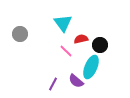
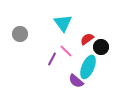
red semicircle: moved 6 px right; rotated 24 degrees counterclockwise
black circle: moved 1 px right, 2 px down
cyan ellipse: moved 3 px left
purple line: moved 1 px left, 25 px up
